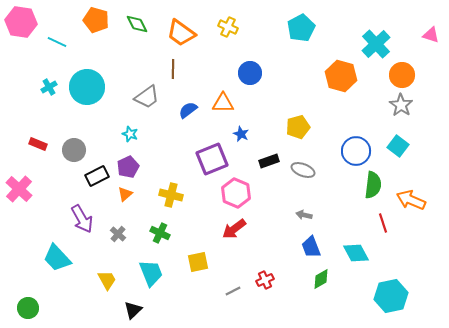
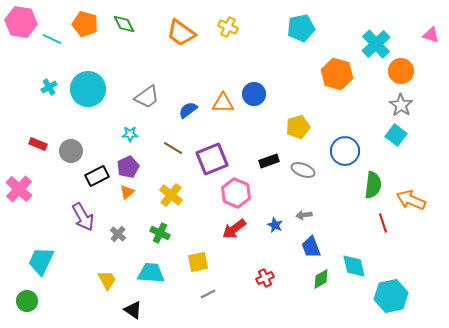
orange pentagon at (96, 20): moved 11 px left, 4 px down
green diamond at (137, 24): moved 13 px left
cyan pentagon at (301, 28): rotated 16 degrees clockwise
cyan line at (57, 42): moved 5 px left, 3 px up
brown line at (173, 69): moved 79 px down; rotated 60 degrees counterclockwise
blue circle at (250, 73): moved 4 px right, 21 px down
orange circle at (402, 75): moved 1 px left, 4 px up
orange hexagon at (341, 76): moved 4 px left, 2 px up
cyan circle at (87, 87): moved 1 px right, 2 px down
cyan star at (130, 134): rotated 21 degrees counterclockwise
blue star at (241, 134): moved 34 px right, 91 px down
cyan square at (398, 146): moved 2 px left, 11 px up
gray circle at (74, 150): moved 3 px left, 1 px down
blue circle at (356, 151): moved 11 px left
orange triangle at (125, 194): moved 2 px right, 2 px up
yellow cross at (171, 195): rotated 25 degrees clockwise
gray arrow at (304, 215): rotated 21 degrees counterclockwise
purple arrow at (82, 219): moved 1 px right, 2 px up
cyan diamond at (356, 253): moved 2 px left, 13 px down; rotated 16 degrees clockwise
cyan trapezoid at (57, 258): moved 16 px left, 3 px down; rotated 68 degrees clockwise
cyan trapezoid at (151, 273): rotated 64 degrees counterclockwise
red cross at (265, 280): moved 2 px up
gray line at (233, 291): moved 25 px left, 3 px down
green circle at (28, 308): moved 1 px left, 7 px up
black triangle at (133, 310): rotated 42 degrees counterclockwise
